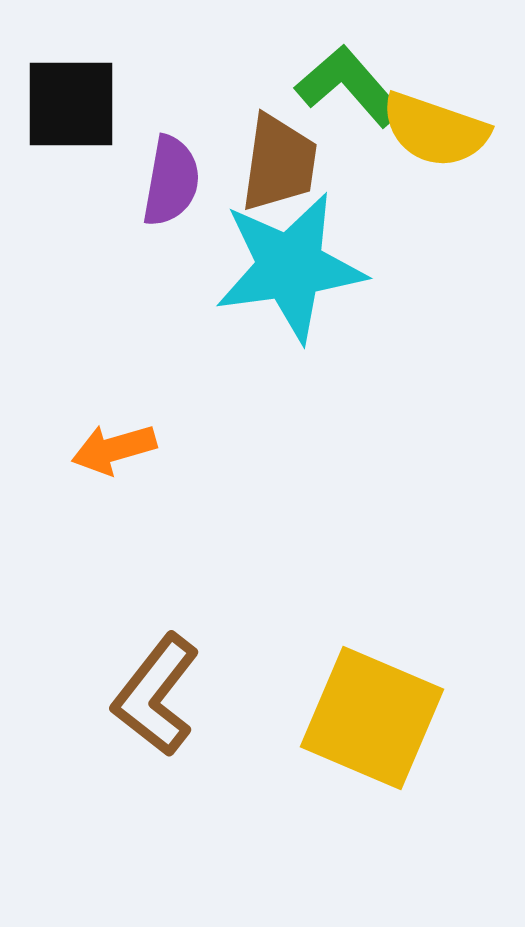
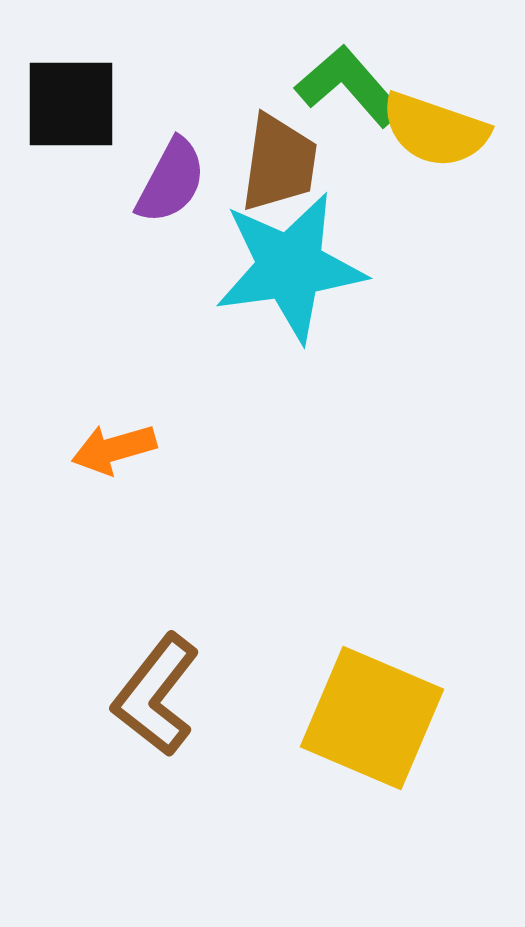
purple semicircle: rotated 18 degrees clockwise
